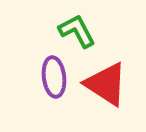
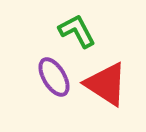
purple ellipse: rotated 24 degrees counterclockwise
